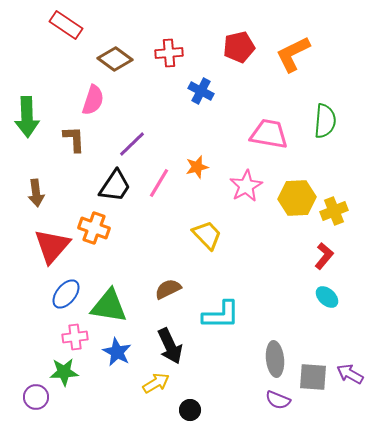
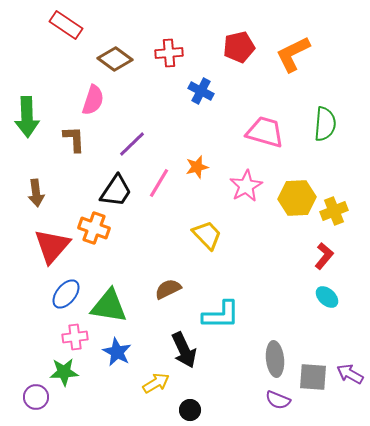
green semicircle: moved 3 px down
pink trapezoid: moved 4 px left, 2 px up; rotated 6 degrees clockwise
black trapezoid: moved 1 px right, 5 px down
black arrow: moved 14 px right, 4 px down
